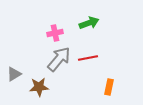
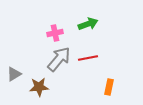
green arrow: moved 1 px left, 1 px down
